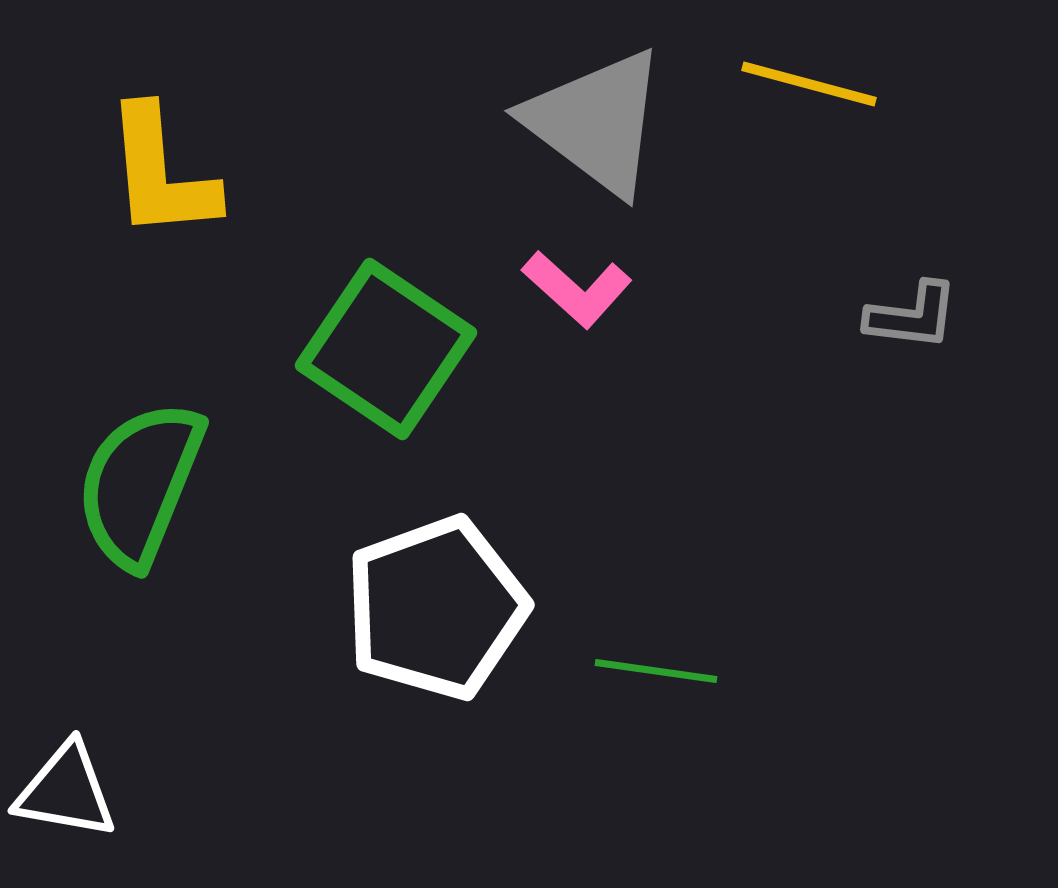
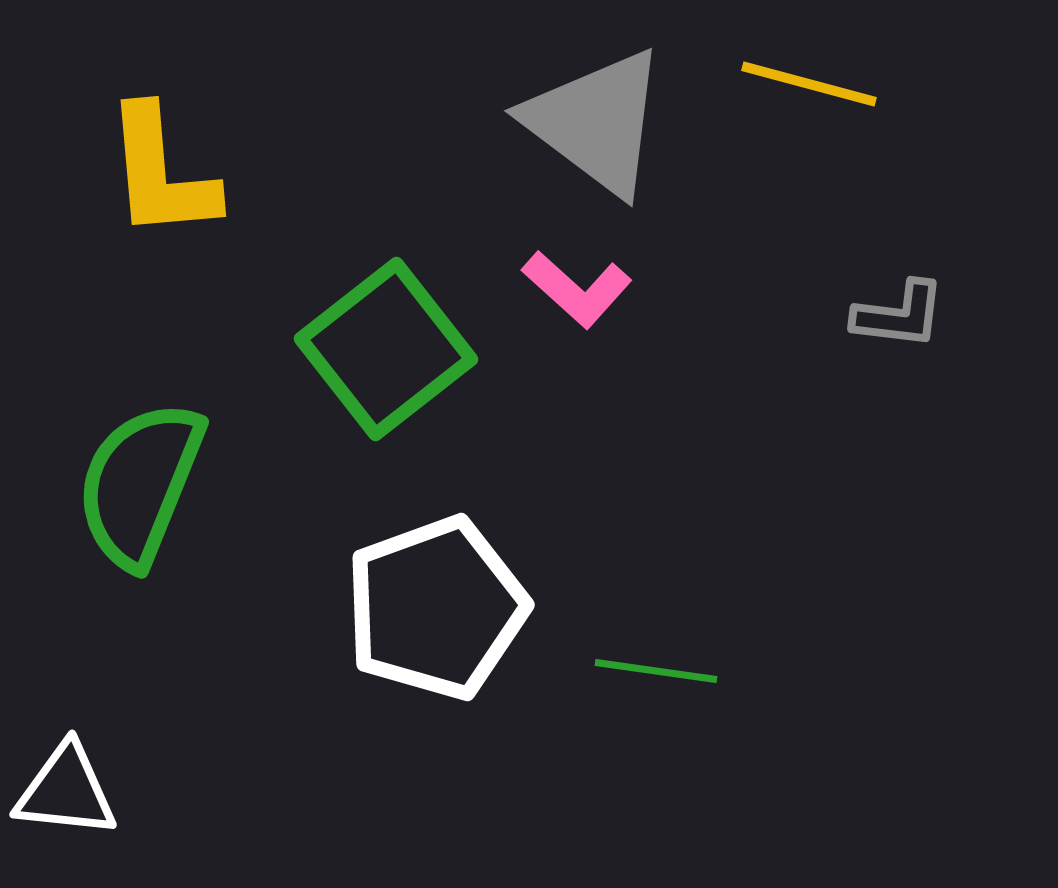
gray L-shape: moved 13 px left, 1 px up
green square: rotated 18 degrees clockwise
white triangle: rotated 4 degrees counterclockwise
